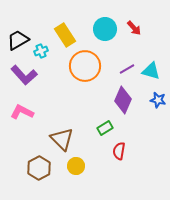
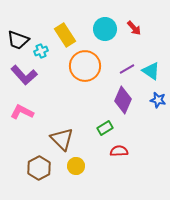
black trapezoid: rotated 130 degrees counterclockwise
cyan triangle: rotated 18 degrees clockwise
red semicircle: rotated 78 degrees clockwise
